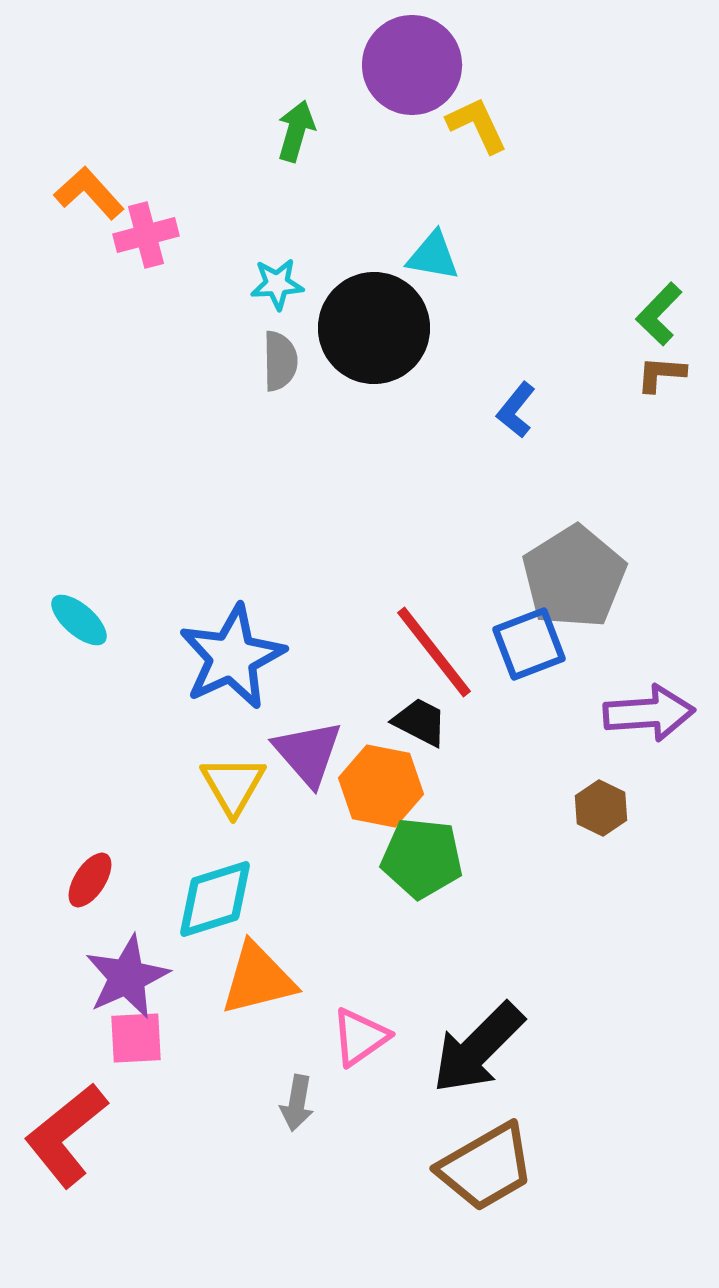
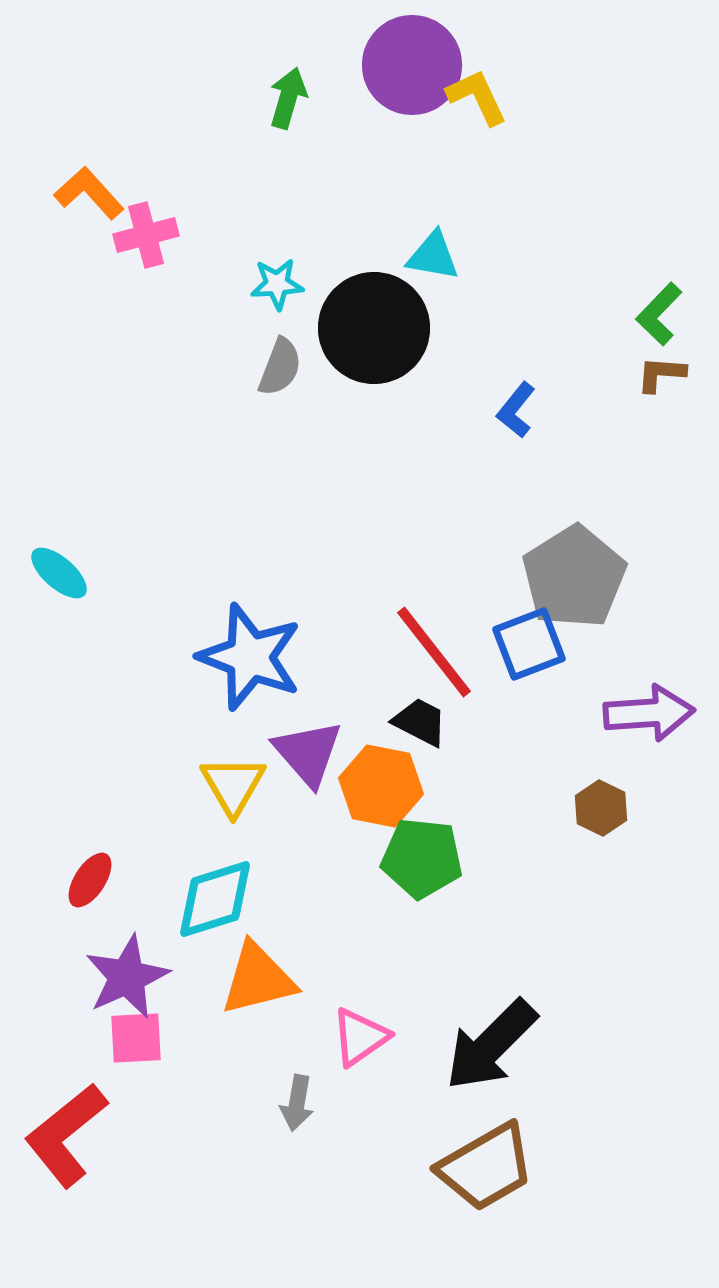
yellow L-shape: moved 28 px up
green arrow: moved 8 px left, 33 px up
gray semicircle: moved 6 px down; rotated 22 degrees clockwise
cyan ellipse: moved 20 px left, 47 px up
blue star: moved 18 px right; rotated 26 degrees counterclockwise
black arrow: moved 13 px right, 3 px up
